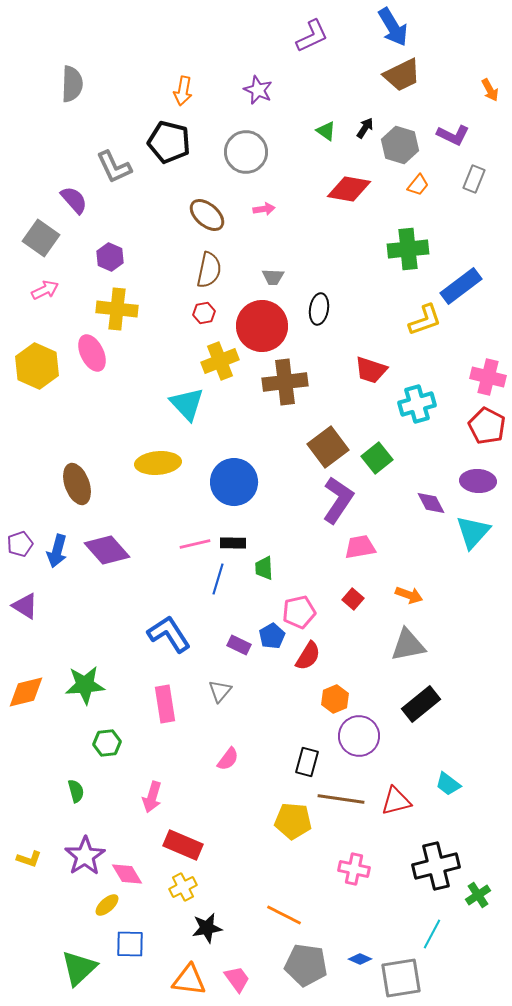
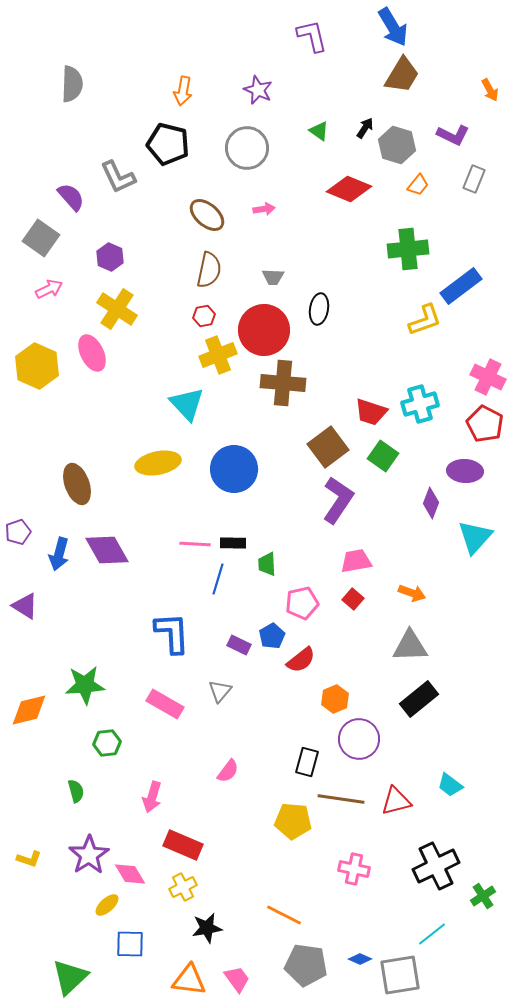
purple L-shape at (312, 36): rotated 78 degrees counterclockwise
brown trapezoid at (402, 75): rotated 33 degrees counterclockwise
green triangle at (326, 131): moved 7 px left
black pentagon at (169, 142): moved 1 px left, 2 px down
gray hexagon at (400, 145): moved 3 px left
gray circle at (246, 152): moved 1 px right, 4 px up
gray L-shape at (114, 167): moved 4 px right, 10 px down
red diamond at (349, 189): rotated 12 degrees clockwise
purple semicircle at (74, 200): moved 3 px left, 3 px up
pink arrow at (45, 290): moved 4 px right, 1 px up
yellow cross at (117, 309): rotated 27 degrees clockwise
red hexagon at (204, 313): moved 3 px down
red circle at (262, 326): moved 2 px right, 4 px down
yellow cross at (220, 361): moved 2 px left, 6 px up
red trapezoid at (371, 370): moved 42 px down
pink cross at (488, 377): rotated 12 degrees clockwise
brown cross at (285, 382): moved 2 px left, 1 px down; rotated 12 degrees clockwise
cyan cross at (417, 404): moved 3 px right
red pentagon at (487, 426): moved 2 px left, 2 px up
green square at (377, 458): moved 6 px right, 2 px up; rotated 16 degrees counterclockwise
yellow ellipse at (158, 463): rotated 6 degrees counterclockwise
purple ellipse at (478, 481): moved 13 px left, 10 px up
blue circle at (234, 482): moved 13 px up
purple diamond at (431, 503): rotated 48 degrees clockwise
cyan triangle at (473, 532): moved 2 px right, 5 px down
purple pentagon at (20, 544): moved 2 px left, 12 px up
pink line at (195, 544): rotated 16 degrees clockwise
pink trapezoid at (360, 547): moved 4 px left, 14 px down
purple diamond at (107, 550): rotated 12 degrees clockwise
blue arrow at (57, 551): moved 2 px right, 3 px down
green trapezoid at (264, 568): moved 3 px right, 4 px up
orange arrow at (409, 595): moved 3 px right, 2 px up
pink pentagon at (299, 612): moved 3 px right, 9 px up
blue L-shape at (169, 634): moved 3 px right, 1 px up; rotated 30 degrees clockwise
gray triangle at (408, 645): moved 2 px right, 1 px down; rotated 9 degrees clockwise
red semicircle at (308, 656): moved 7 px left, 4 px down; rotated 20 degrees clockwise
orange diamond at (26, 692): moved 3 px right, 18 px down
pink rectangle at (165, 704): rotated 51 degrees counterclockwise
black rectangle at (421, 704): moved 2 px left, 5 px up
purple circle at (359, 736): moved 3 px down
pink semicircle at (228, 759): moved 12 px down
cyan trapezoid at (448, 784): moved 2 px right, 1 px down
purple star at (85, 856): moved 4 px right, 1 px up
black cross at (436, 866): rotated 12 degrees counterclockwise
pink diamond at (127, 874): moved 3 px right
green cross at (478, 895): moved 5 px right, 1 px down
cyan line at (432, 934): rotated 24 degrees clockwise
green triangle at (79, 968): moved 9 px left, 9 px down
gray square at (401, 978): moved 1 px left, 3 px up
